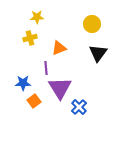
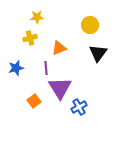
yellow circle: moved 2 px left, 1 px down
blue star: moved 7 px left, 15 px up; rotated 14 degrees counterclockwise
blue cross: rotated 14 degrees clockwise
